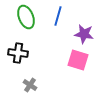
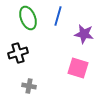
green ellipse: moved 2 px right, 1 px down
black cross: rotated 24 degrees counterclockwise
pink square: moved 8 px down
gray cross: moved 1 px left, 1 px down; rotated 24 degrees counterclockwise
